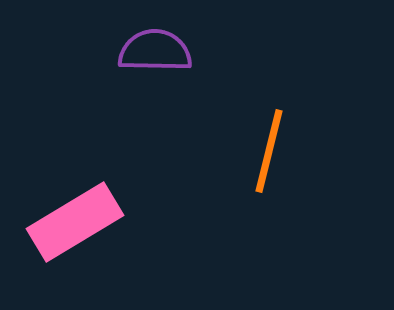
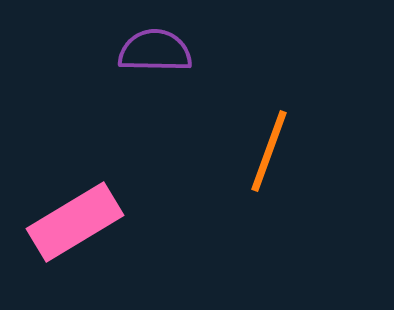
orange line: rotated 6 degrees clockwise
